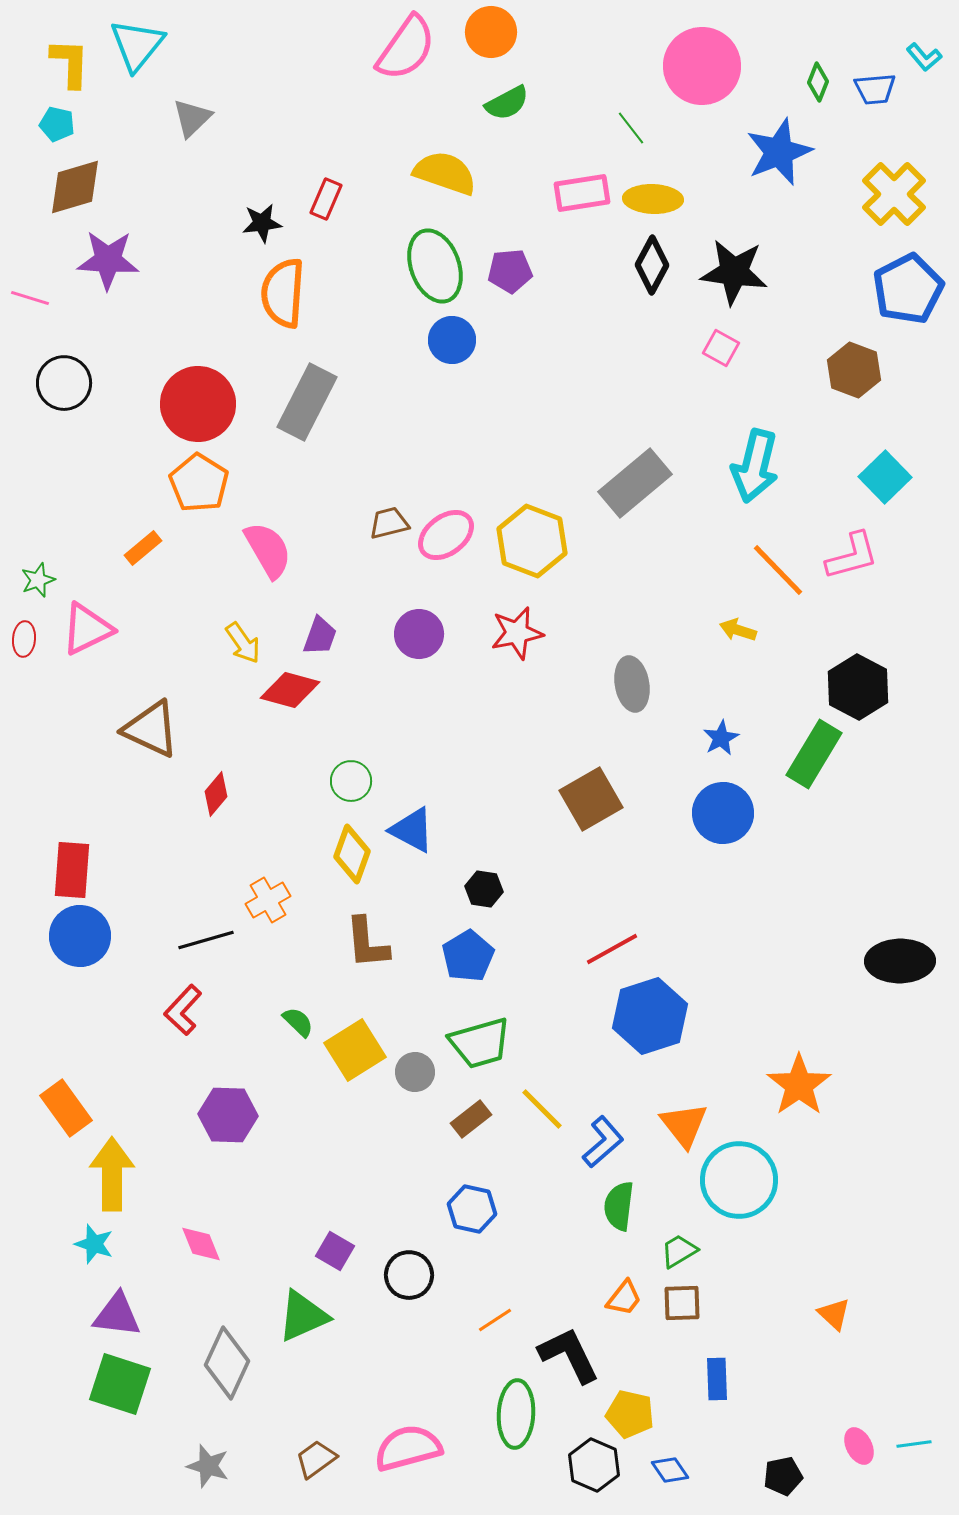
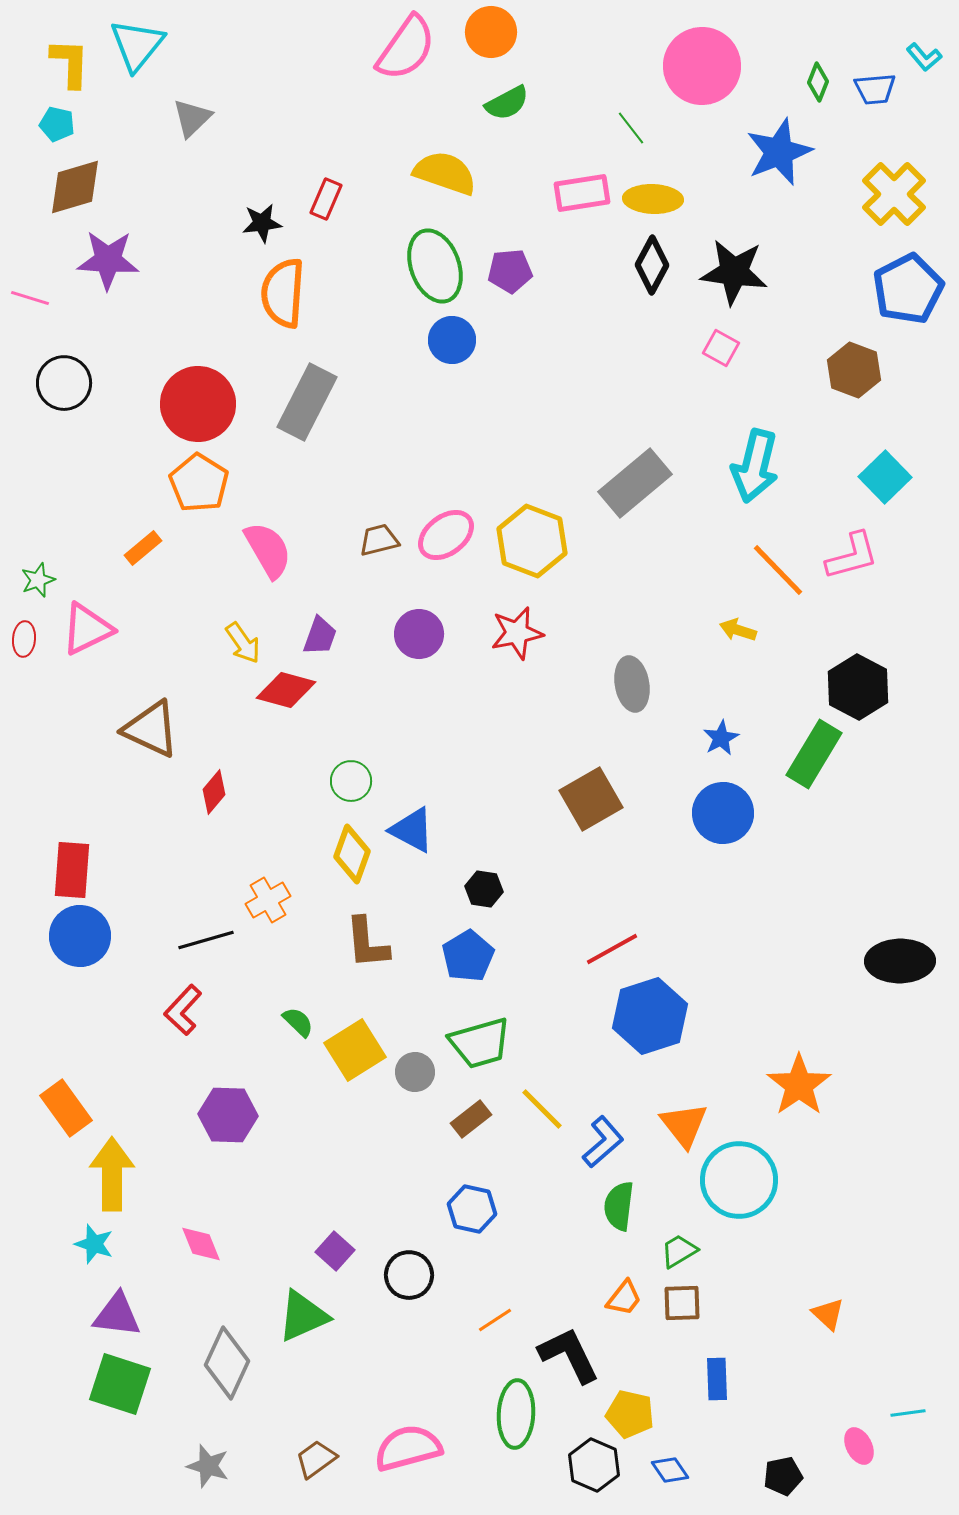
brown trapezoid at (389, 523): moved 10 px left, 17 px down
red diamond at (290, 690): moved 4 px left
red diamond at (216, 794): moved 2 px left, 2 px up
purple square at (335, 1251): rotated 12 degrees clockwise
orange triangle at (834, 1314): moved 6 px left
cyan line at (914, 1444): moved 6 px left, 31 px up
